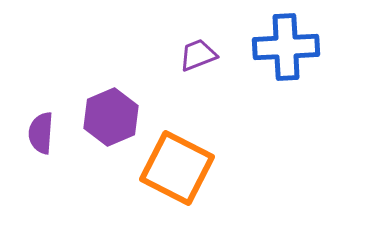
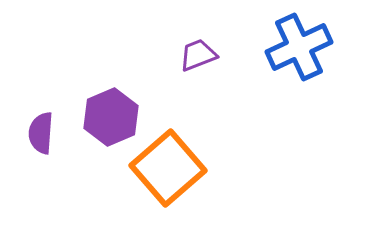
blue cross: moved 13 px right; rotated 22 degrees counterclockwise
orange square: moved 9 px left; rotated 22 degrees clockwise
